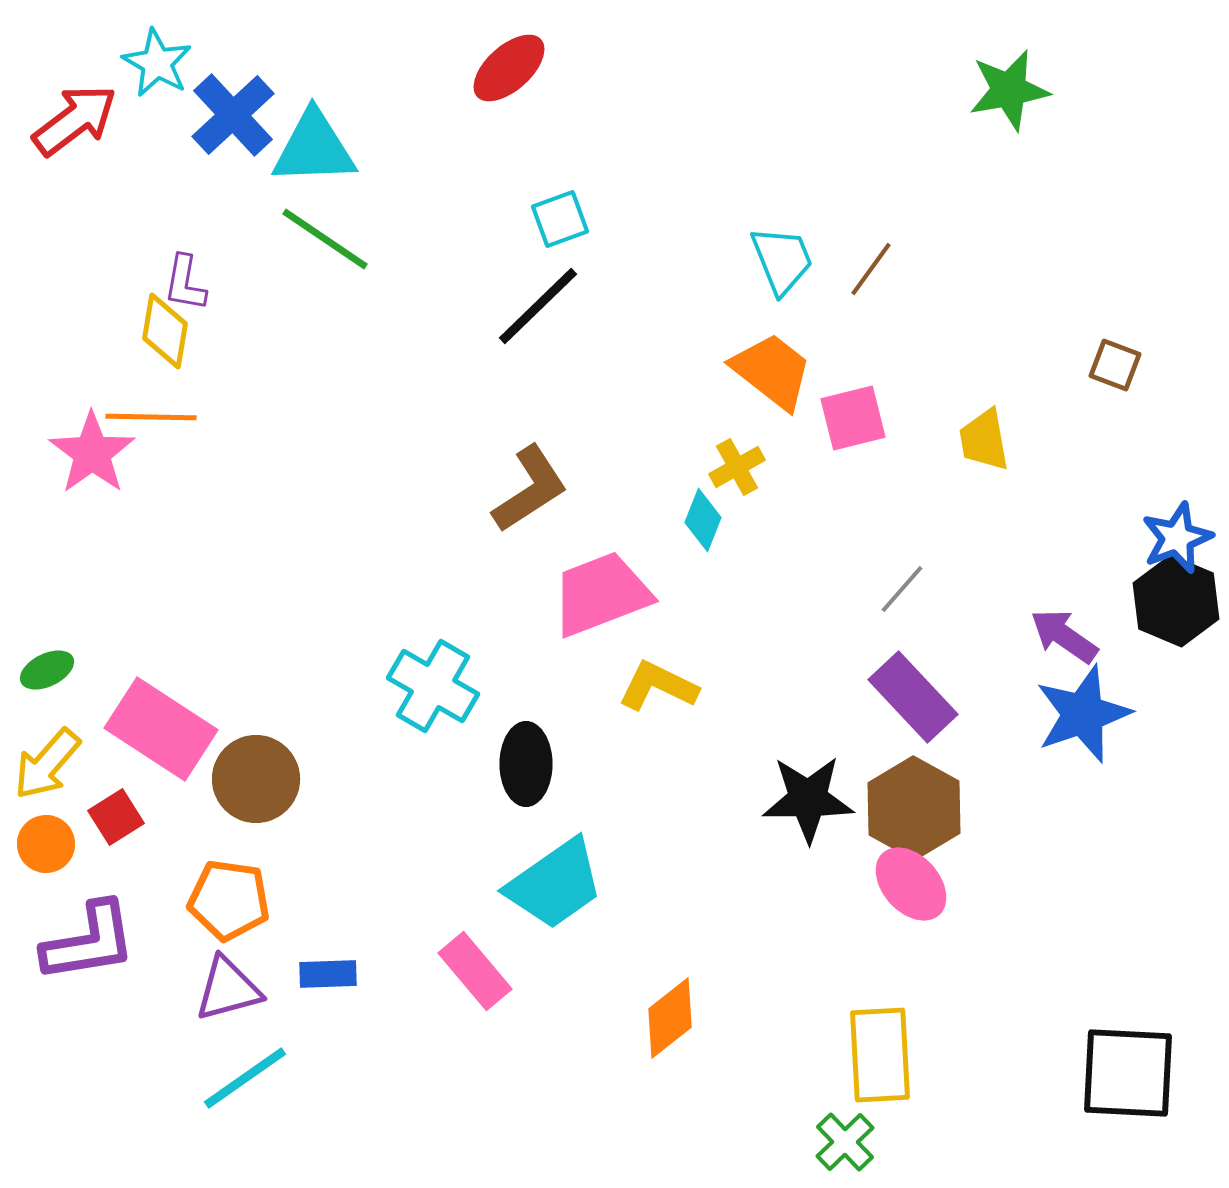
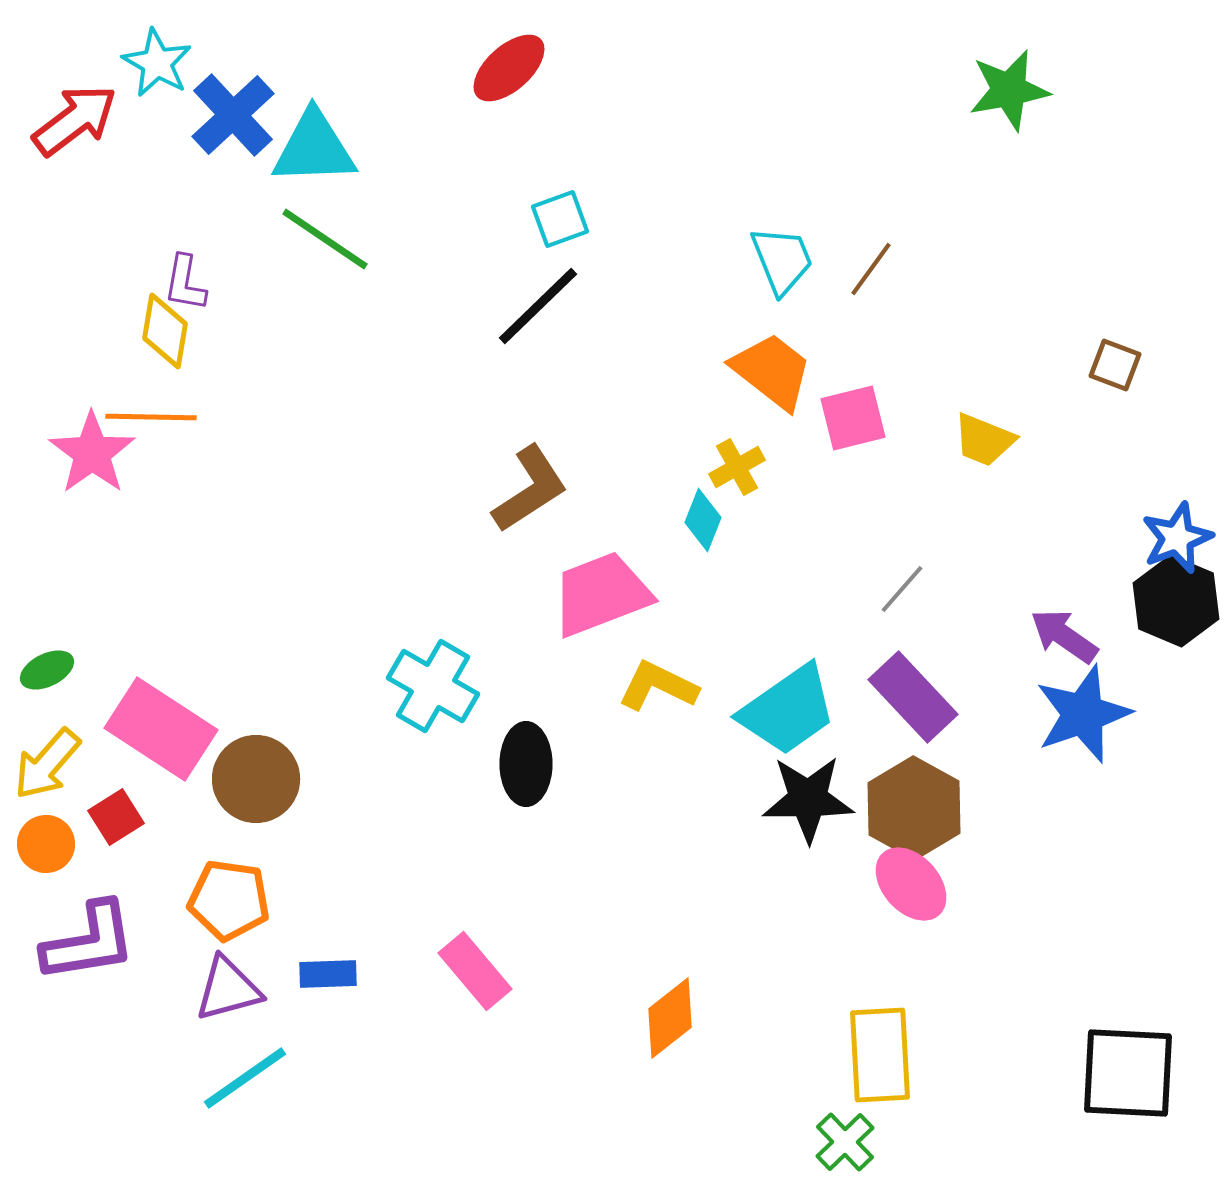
yellow trapezoid at (984, 440): rotated 58 degrees counterclockwise
cyan trapezoid at (555, 884): moved 233 px right, 174 px up
